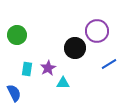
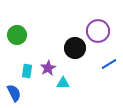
purple circle: moved 1 px right
cyan rectangle: moved 2 px down
